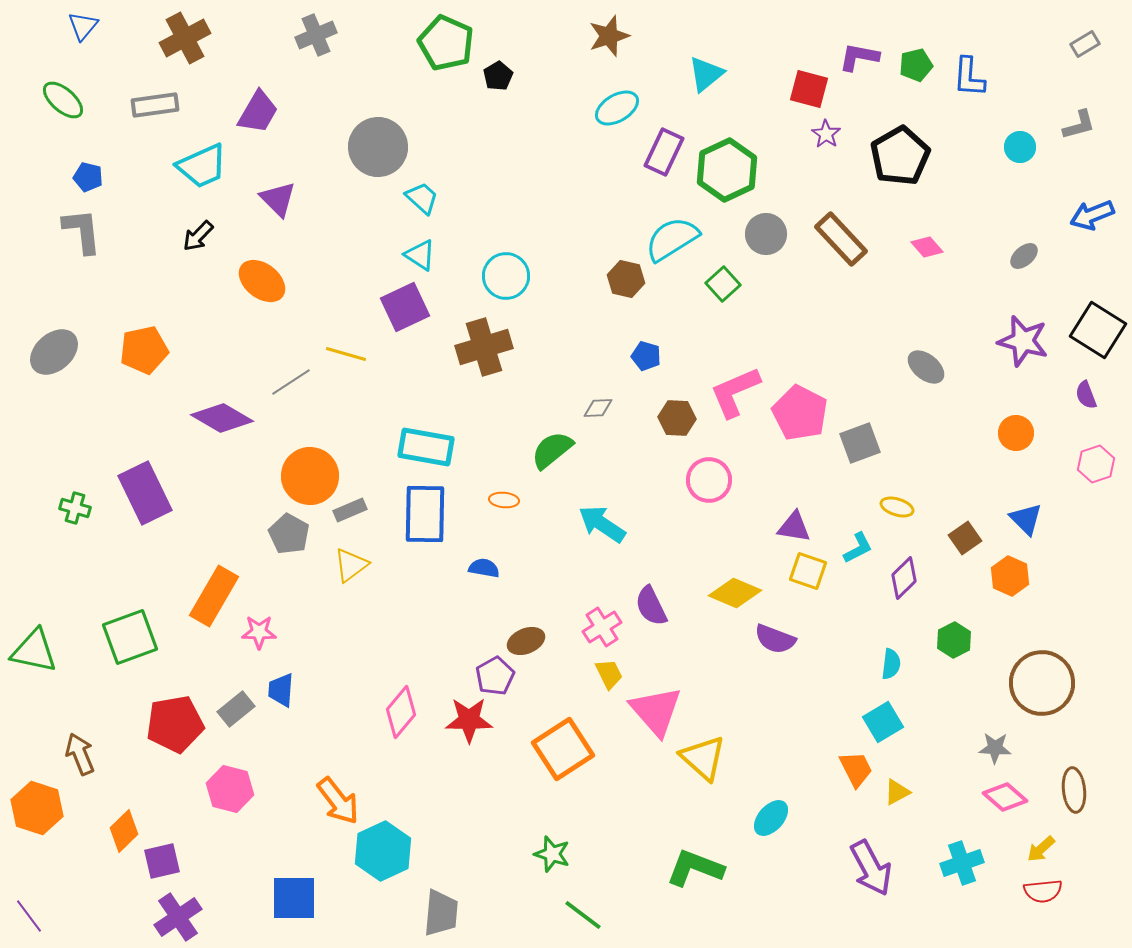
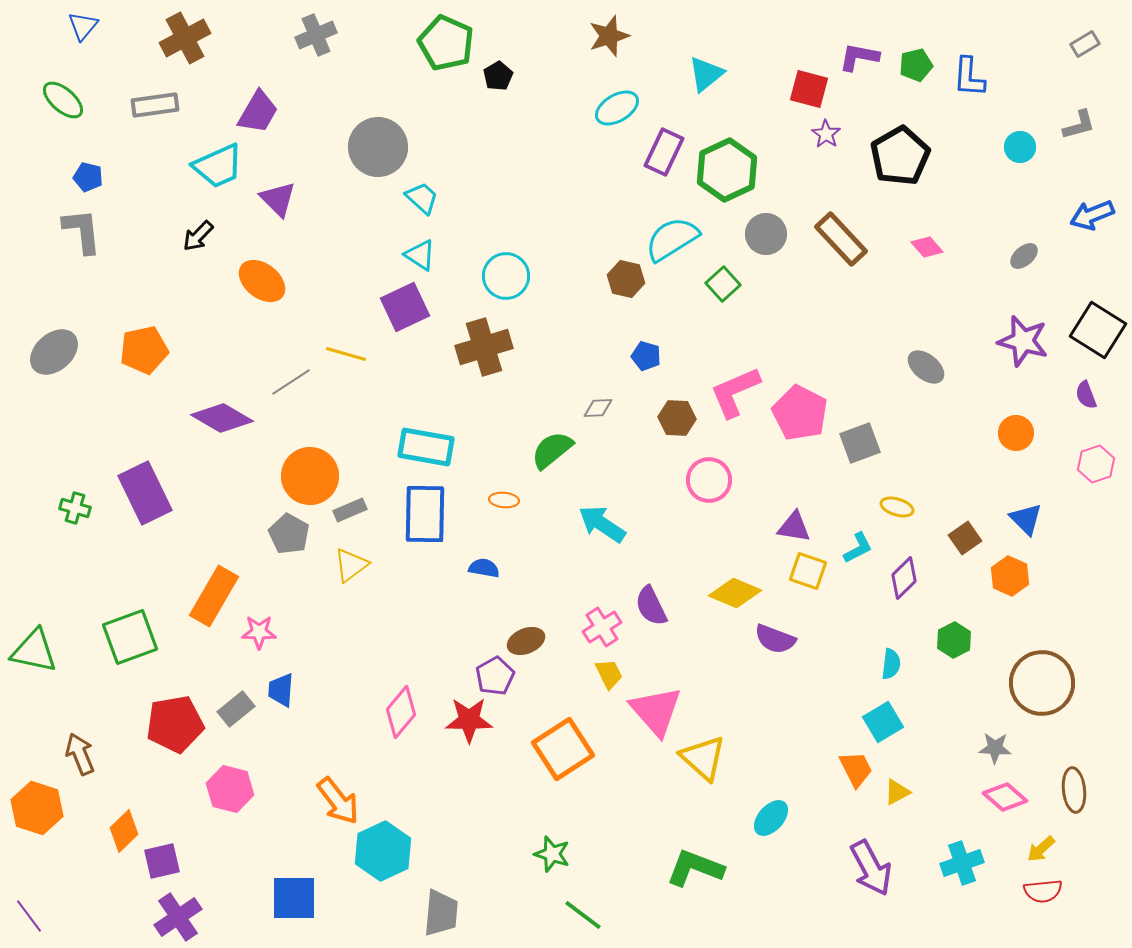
cyan trapezoid at (202, 166): moved 16 px right
